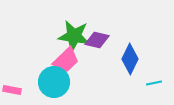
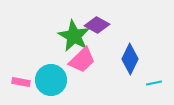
green star: rotated 20 degrees clockwise
purple diamond: moved 15 px up; rotated 15 degrees clockwise
pink trapezoid: moved 16 px right
cyan circle: moved 3 px left, 2 px up
pink rectangle: moved 9 px right, 8 px up
